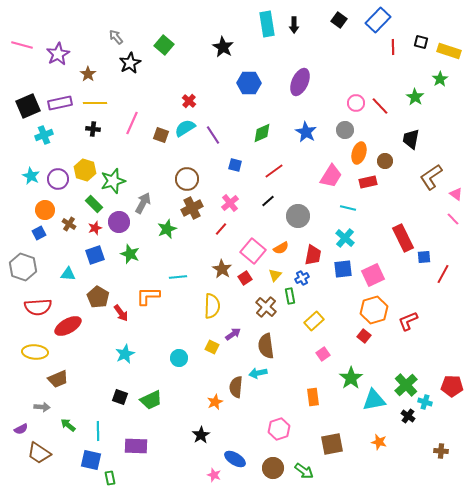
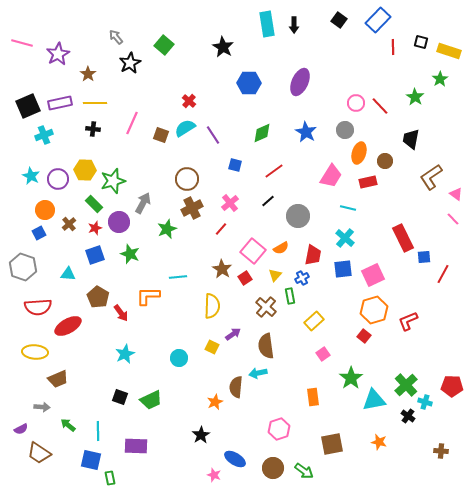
pink line at (22, 45): moved 2 px up
yellow hexagon at (85, 170): rotated 15 degrees counterclockwise
brown cross at (69, 224): rotated 16 degrees clockwise
